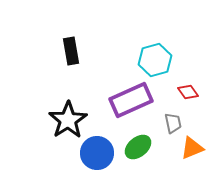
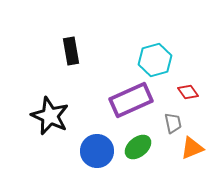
black star: moved 18 px left, 4 px up; rotated 15 degrees counterclockwise
blue circle: moved 2 px up
